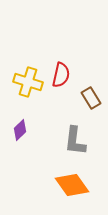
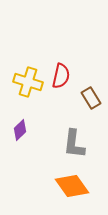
red semicircle: moved 1 px down
gray L-shape: moved 1 px left, 3 px down
orange diamond: moved 1 px down
